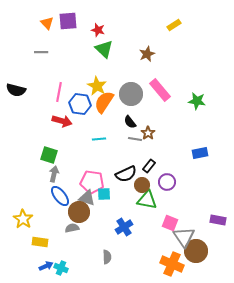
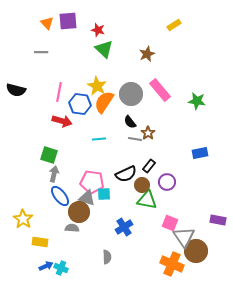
gray semicircle at (72, 228): rotated 16 degrees clockwise
